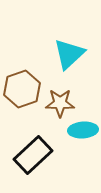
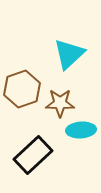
cyan ellipse: moved 2 px left
